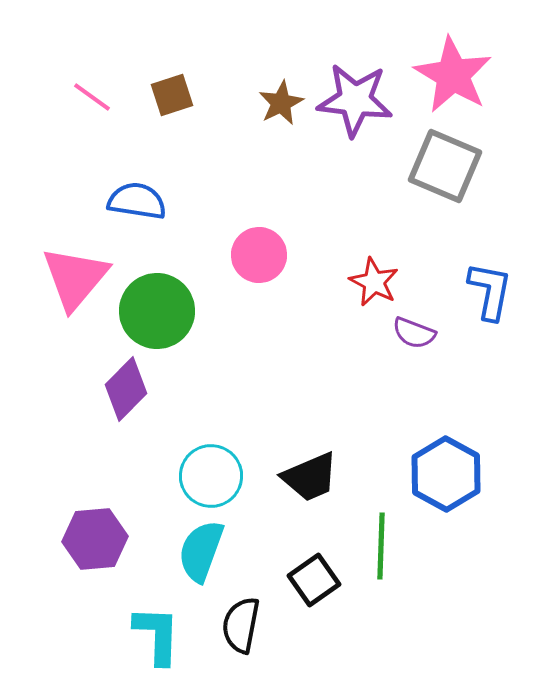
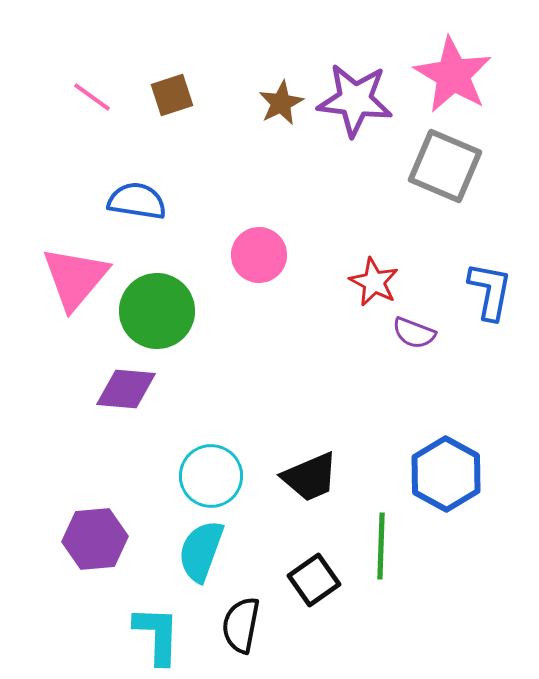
purple diamond: rotated 50 degrees clockwise
